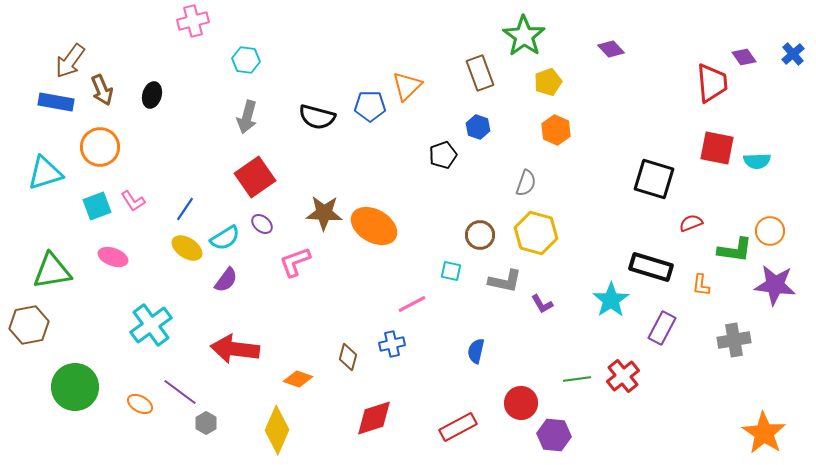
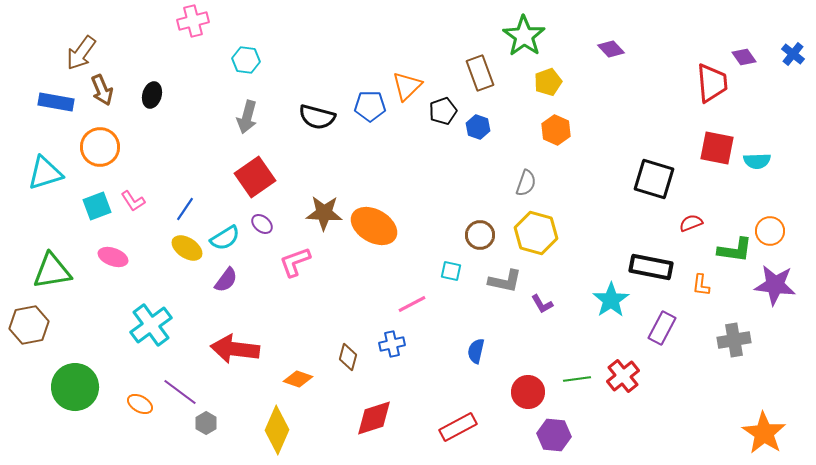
blue cross at (793, 54): rotated 10 degrees counterclockwise
brown arrow at (70, 61): moved 11 px right, 8 px up
black pentagon at (443, 155): moved 44 px up
black rectangle at (651, 267): rotated 6 degrees counterclockwise
red circle at (521, 403): moved 7 px right, 11 px up
